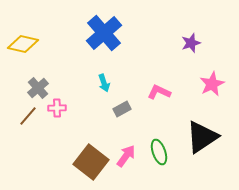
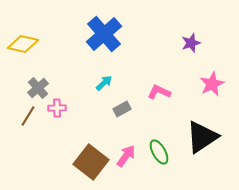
blue cross: moved 1 px down
cyan arrow: rotated 114 degrees counterclockwise
brown line: rotated 10 degrees counterclockwise
green ellipse: rotated 10 degrees counterclockwise
